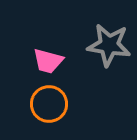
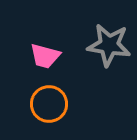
pink trapezoid: moved 3 px left, 5 px up
